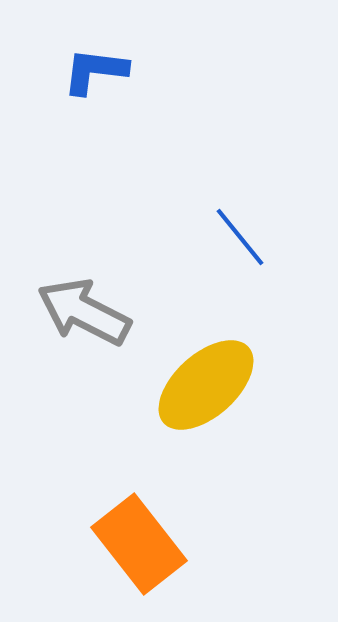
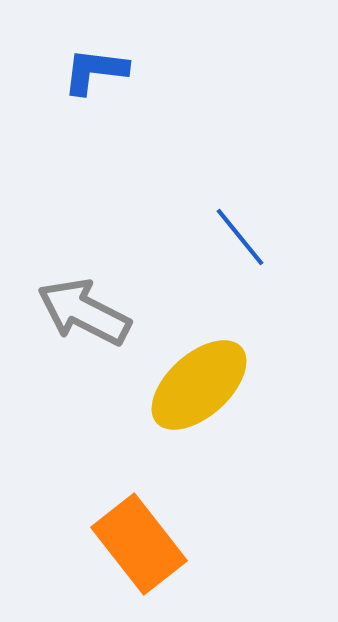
yellow ellipse: moved 7 px left
